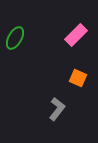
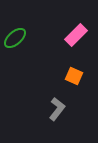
green ellipse: rotated 20 degrees clockwise
orange square: moved 4 px left, 2 px up
